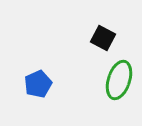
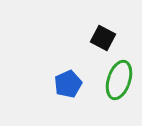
blue pentagon: moved 30 px right
